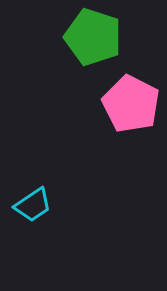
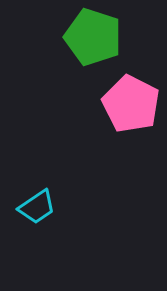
cyan trapezoid: moved 4 px right, 2 px down
